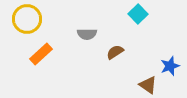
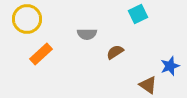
cyan square: rotated 18 degrees clockwise
